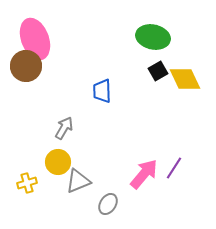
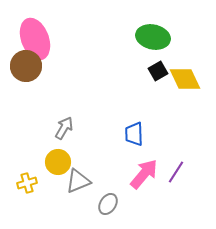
blue trapezoid: moved 32 px right, 43 px down
purple line: moved 2 px right, 4 px down
